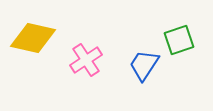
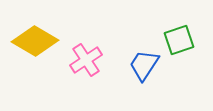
yellow diamond: moved 2 px right, 3 px down; rotated 18 degrees clockwise
